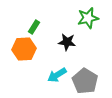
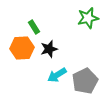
green rectangle: rotated 64 degrees counterclockwise
black star: moved 18 px left, 7 px down; rotated 24 degrees counterclockwise
orange hexagon: moved 2 px left, 1 px up
gray pentagon: rotated 15 degrees clockwise
